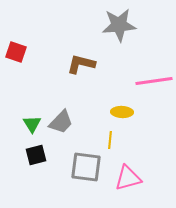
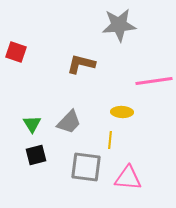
gray trapezoid: moved 8 px right
pink triangle: rotated 20 degrees clockwise
